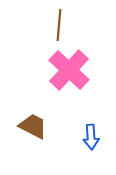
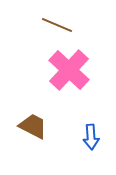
brown line: moved 2 px left; rotated 72 degrees counterclockwise
